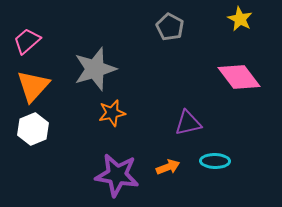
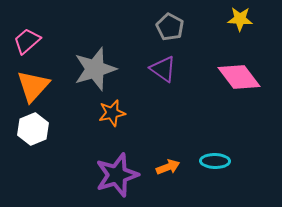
yellow star: rotated 25 degrees counterclockwise
purple triangle: moved 25 px left, 54 px up; rotated 48 degrees clockwise
purple star: rotated 27 degrees counterclockwise
